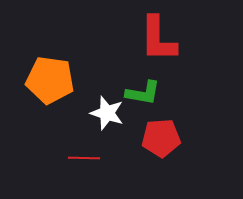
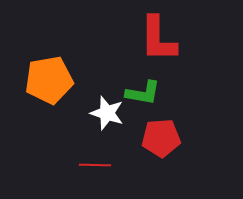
orange pentagon: moved 1 px left; rotated 18 degrees counterclockwise
red line: moved 11 px right, 7 px down
